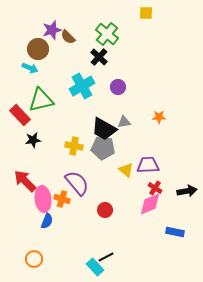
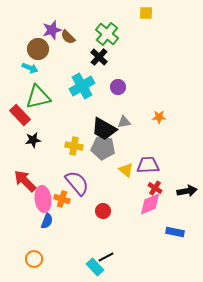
green triangle: moved 3 px left, 3 px up
red circle: moved 2 px left, 1 px down
